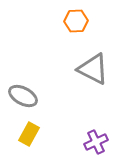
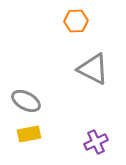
gray ellipse: moved 3 px right, 5 px down
yellow rectangle: rotated 50 degrees clockwise
